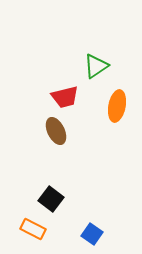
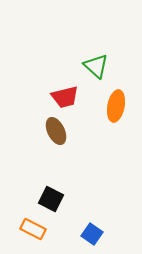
green triangle: rotated 44 degrees counterclockwise
orange ellipse: moved 1 px left
black square: rotated 10 degrees counterclockwise
